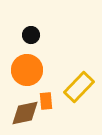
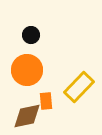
brown diamond: moved 2 px right, 3 px down
